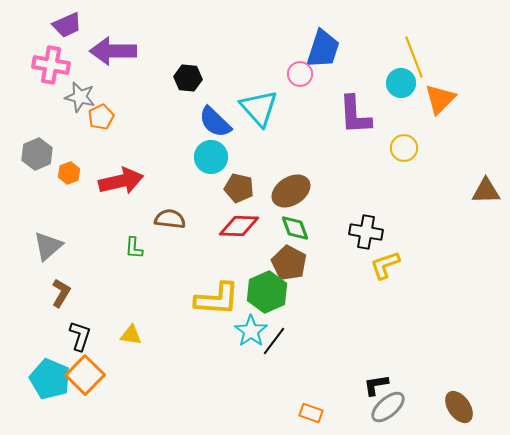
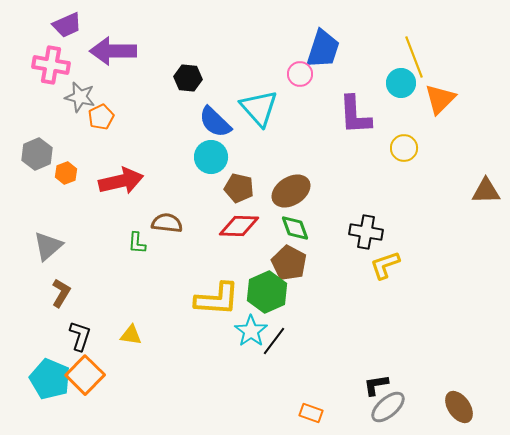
orange hexagon at (69, 173): moved 3 px left
brown semicircle at (170, 219): moved 3 px left, 4 px down
green L-shape at (134, 248): moved 3 px right, 5 px up
